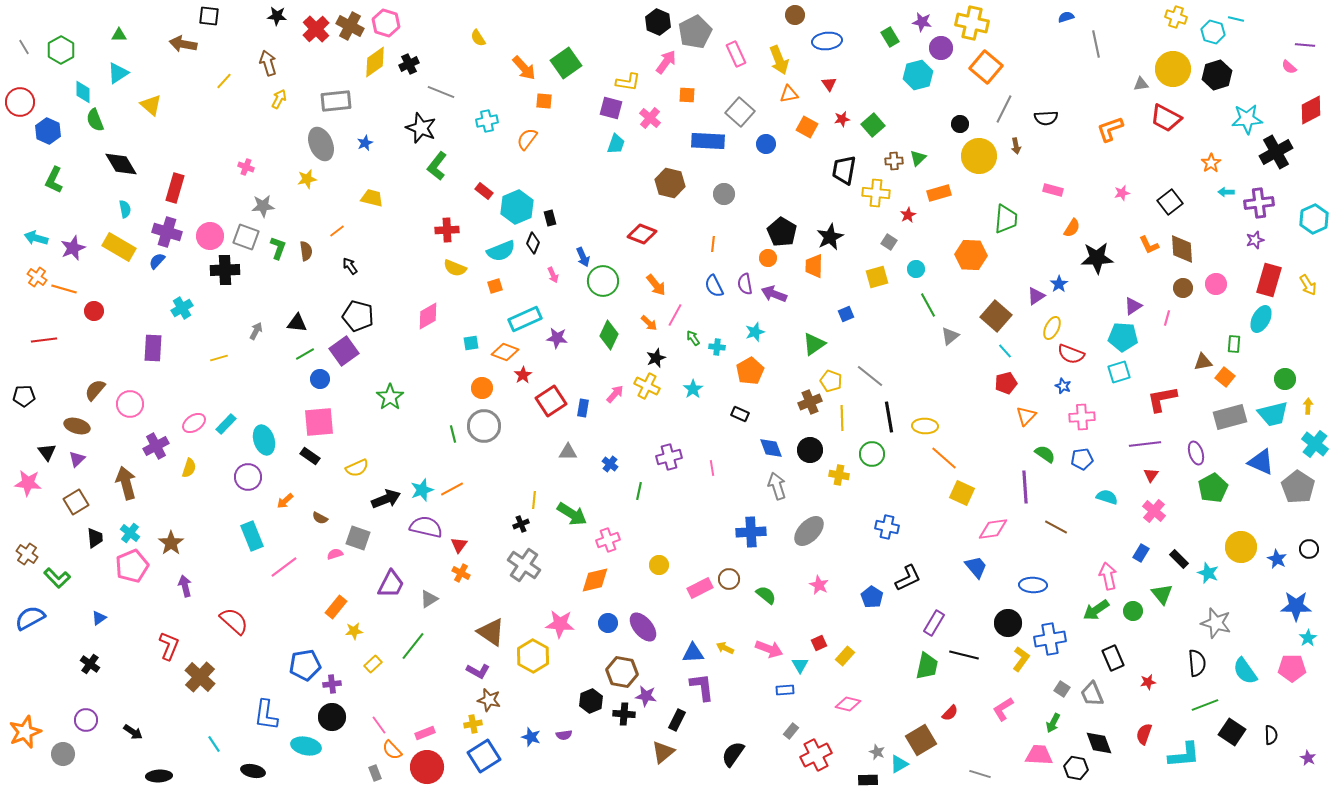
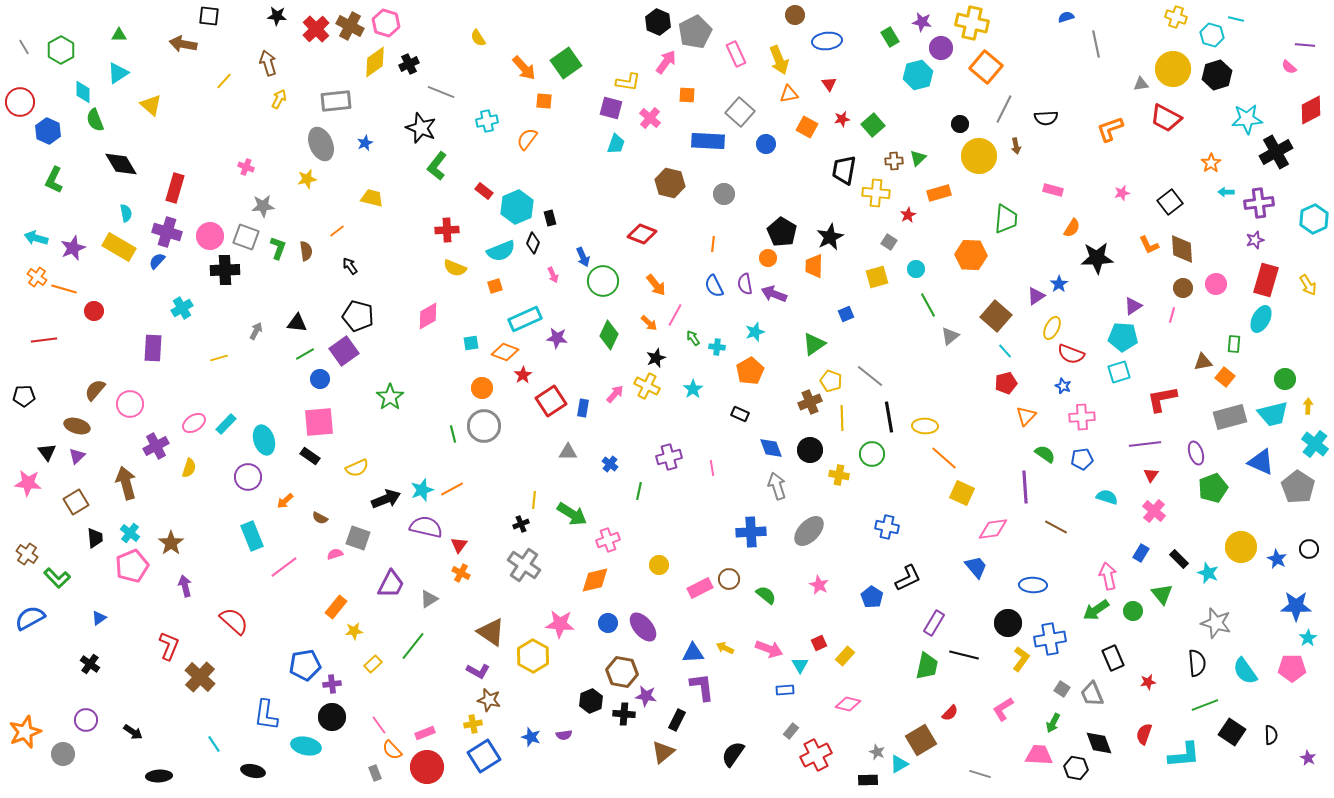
cyan hexagon at (1213, 32): moved 1 px left, 3 px down
cyan semicircle at (125, 209): moved 1 px right, 4 px down
red rectangle at (1269, 280): moved 3 px left
pink line at (1167, 318): moved 5 px right, 3 px up
purple triangle at (77, 459): moved 3 px up
green pentagon at (1213, 488): rotated 8 degrees clockwise
